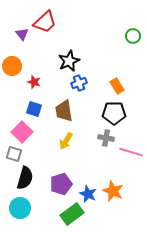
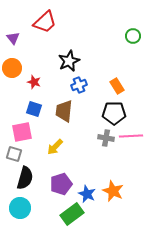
purple triangle: moved 9 px left, 4 px down
orange circle: moved 2 px down
blue cross: moved 2 px down
brown trapezoid: rotated 15 degrees clockwise
pink square: rotated 35 degrees clockwise
yellow arrow: moved 11 px left, 6 px down; rotated 12 degrees clockwise
pink line: moved 16 px up; rotated 20 degrees counterclockwise
blue star: moved 1 px left
